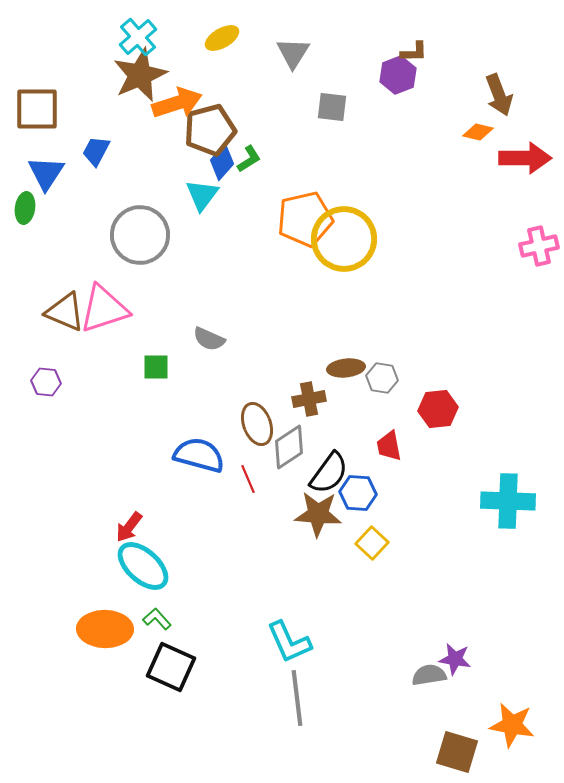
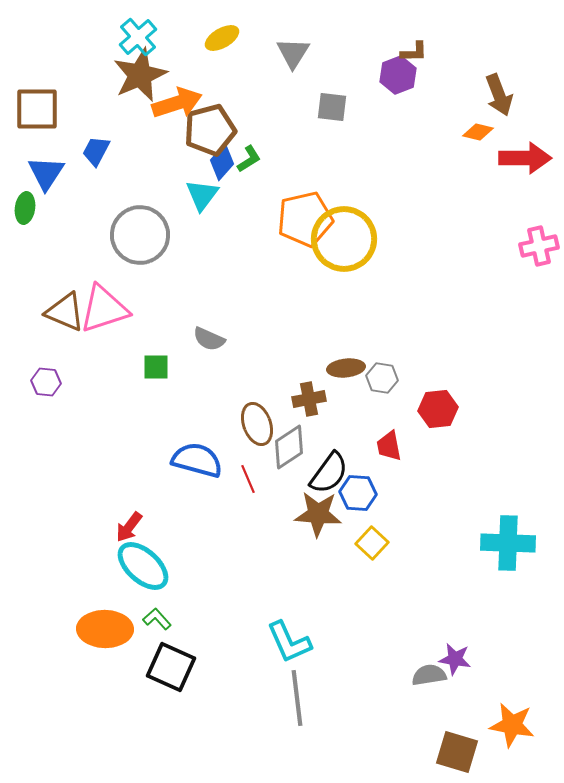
blue semicircle at (199, 455): moved 2 px left, 5 px down
cyan cross at (508, 501): moved 42 px down
